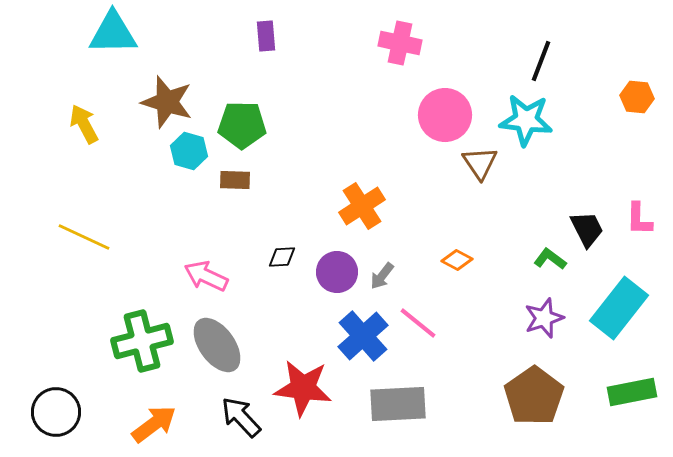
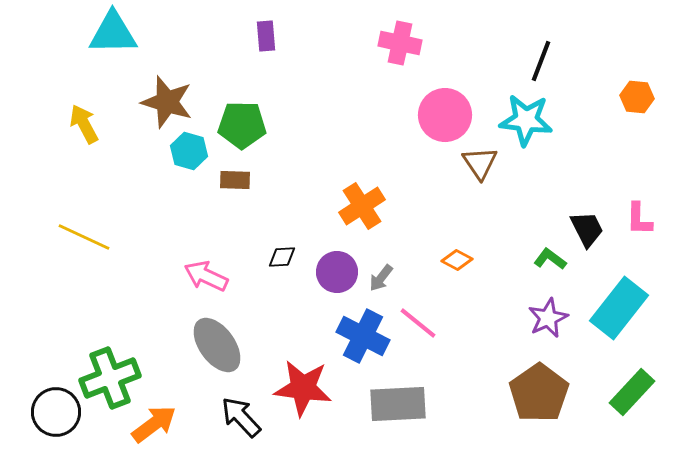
gray arrow: moved 1 px left, 2 px down
purple star: moved 4 px right; rotated 6 degrees counterclockwise
blue cross: rotated 21 degrees counterclockwise
green cross: moved 32 px left, 37 px down; rotated 6 degrees counterclockwise
green rectangle: rotated 36 degrees counterclockwise
brown pentagon: moved 5 px right, 3 px up
